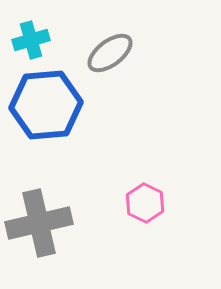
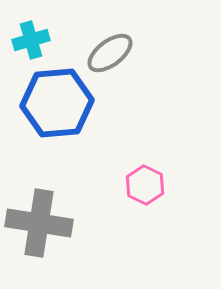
blue hexagon: moved 11 px right, 2 px up
pink hexagon: moved 18 px up
gray cross: rotated 22 degrees clockwise
